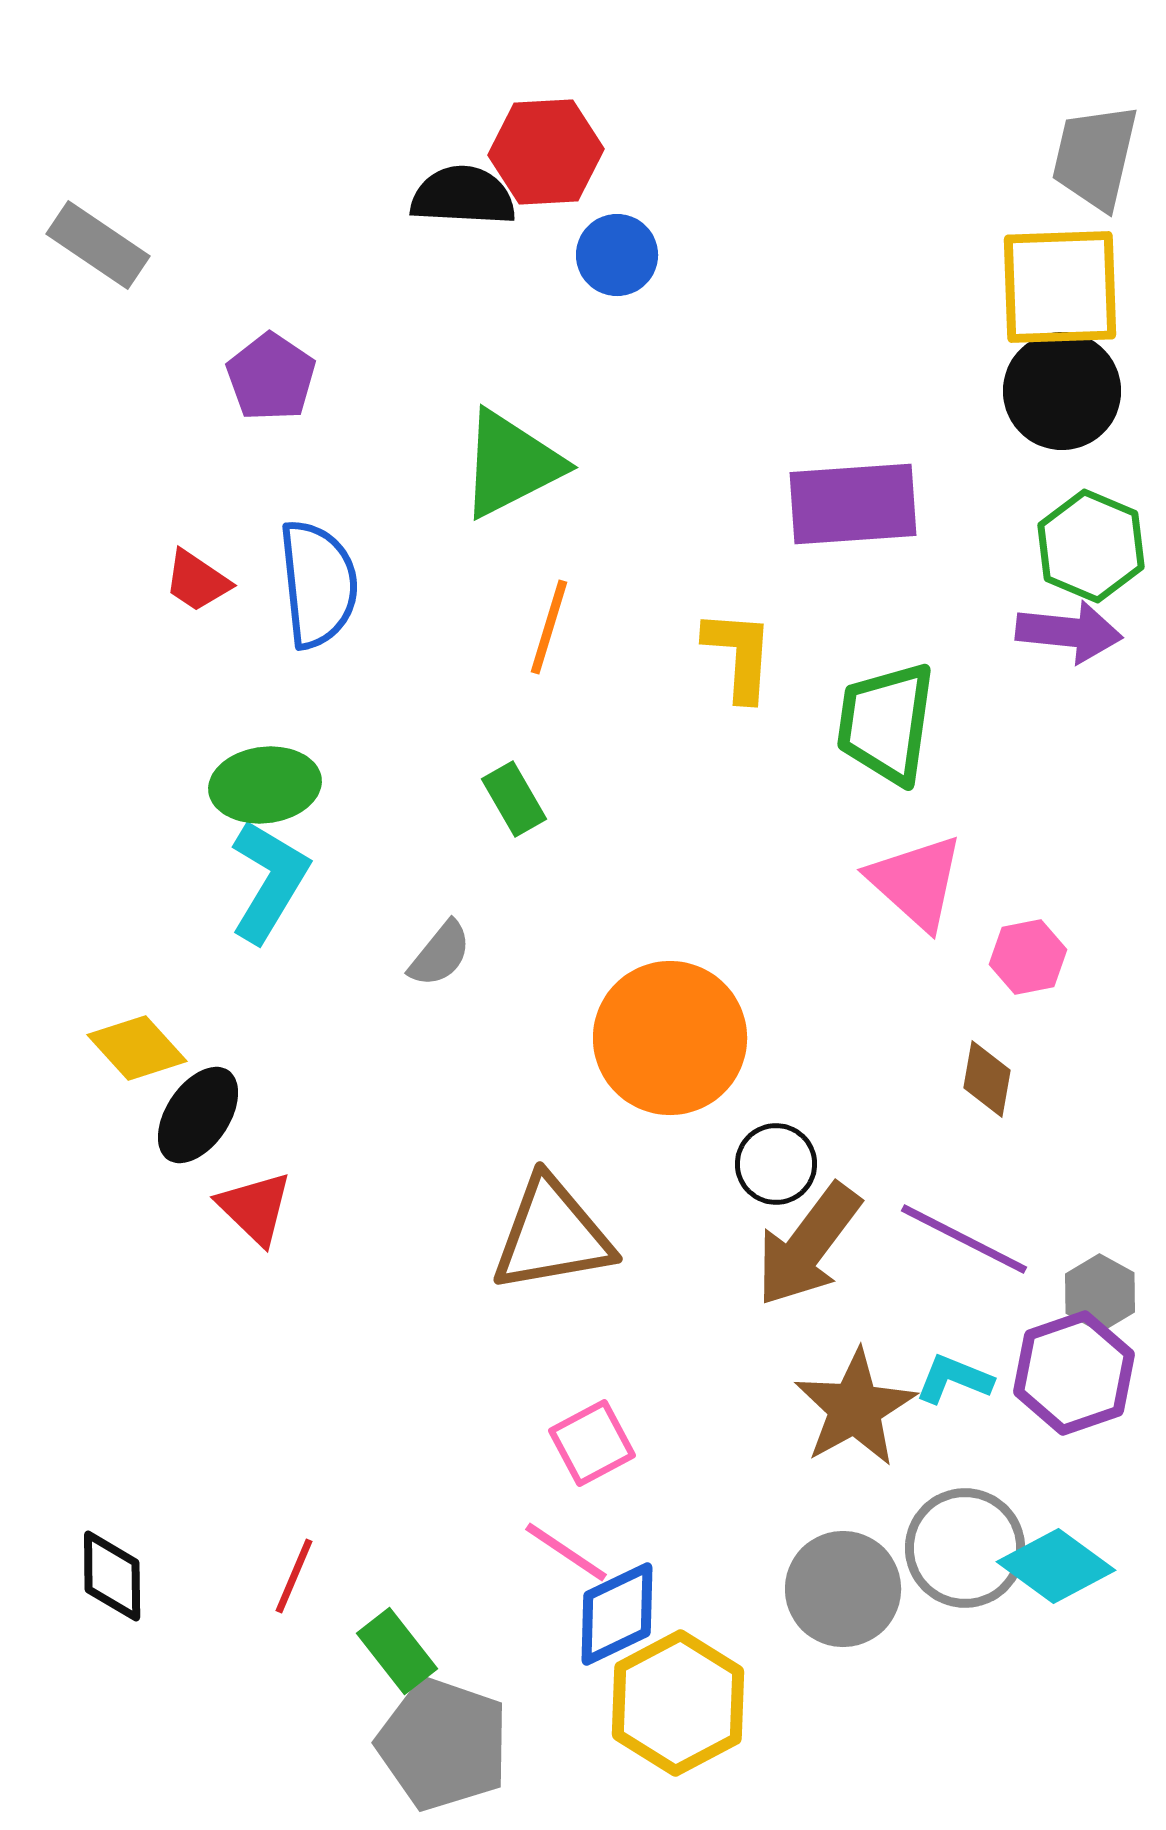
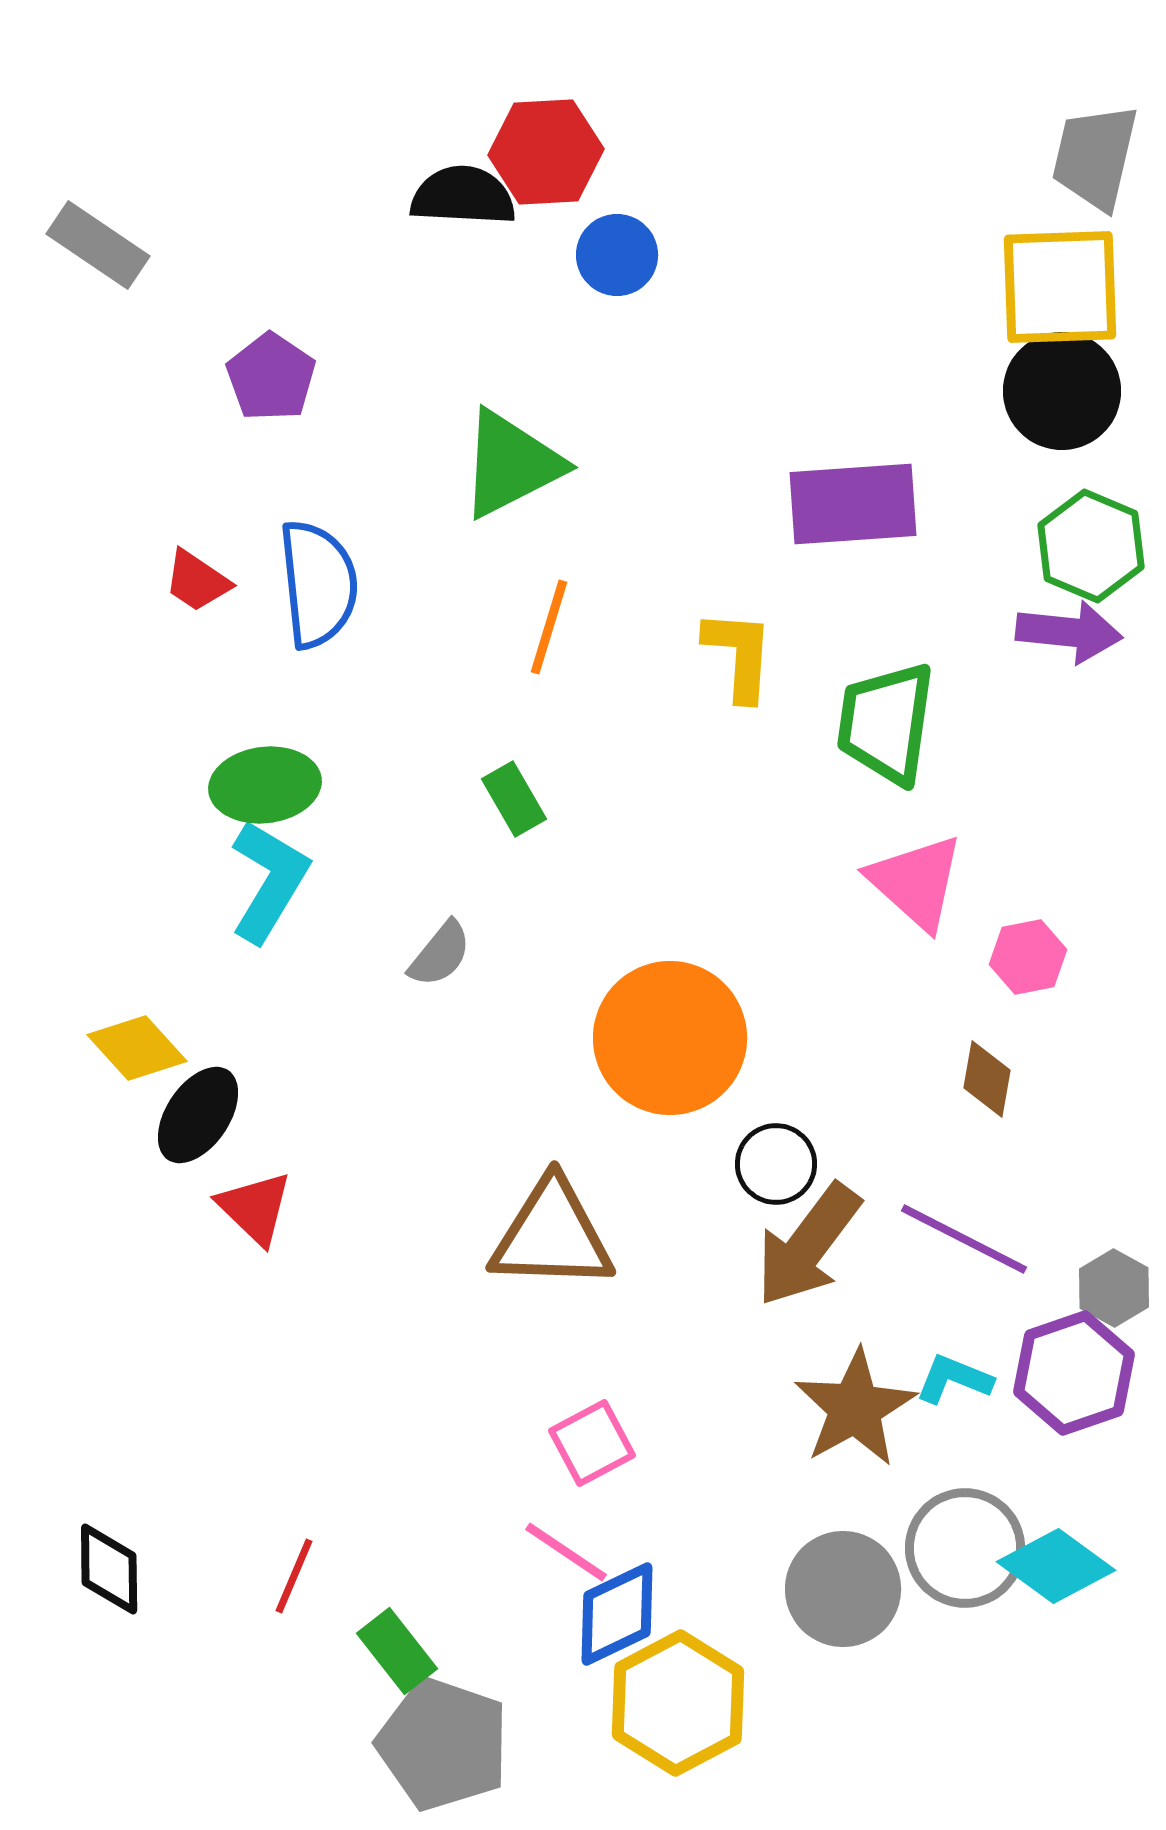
brown triangle at (552, 1235): rotated 12 degrees clockwise
gray hexagon at (1100, 1293): moved 14 px right, 5 px up
black diamond at (112, 1576): moved 3 px left, 7 px up
